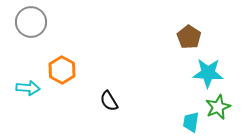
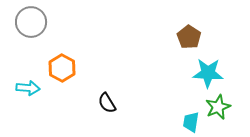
orange hexagon: moved 2 px up
black semicircle: moved 2 px left, 2 px down
